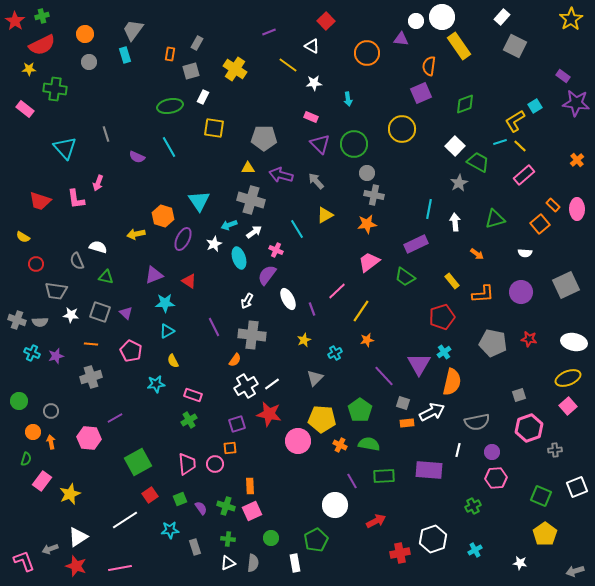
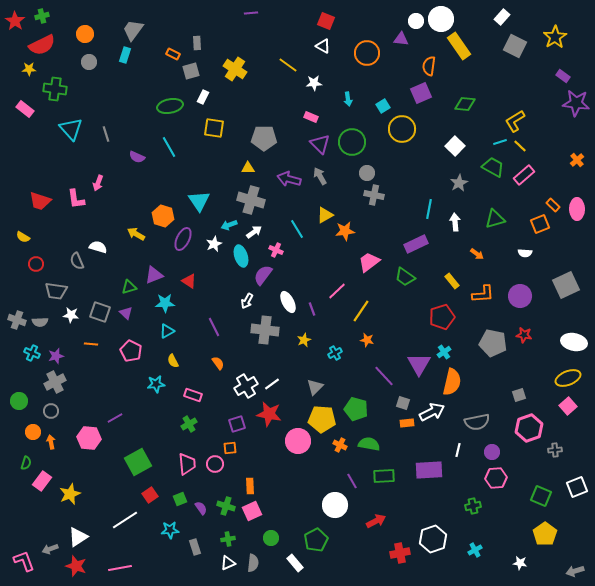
white circle at (442, 17): moved 1 px left, 2 px down
yellow star at (571, 19): moved 16 px left, 18 px down
red square at (326, 21): rotated 24 degrees counterclockwise
purple line at (269, 32): moved 18 px left, 19 px up; rotated 16 degrees clockwise
gray rectangle at (197, 43): rotated 32 degrees counterclockwise
white triangle at (312, 46): moved 11 px right
orange rectangle at (170, 54): moved 3 px right; rotated 72 degrees counterclockwise
cyan rectangle at (125, 55): rotated 35 degrees clockwise
green diamond at (465, 104): rotated 25 degrees clockwise
cyan square at (535, 106): moved 152 px left
green circle at (354, 144): moved 2 px left, 2 px up
cyan triangle at (65, 148): moved 6 px right, 19 px up
green trapezoid at (478, 162): moved 15 px right, 5 px down
purple arrow at (281, 175): moved 8 px right, 4 px down
gray arrow at (316, 181): moved 4 px right, 5 px up; rotated 12 degrees clockwise
orange star at (367, 224): moved 22 px left, 7 px down
orange square at (540, 224): rotated 18 degrees clockwise
yellow arrow at (136, 234): rotated 42 degrees clockwise
cyan ellipse at (239, 258): moved 2 px right, 2 px up
purple semicircle at (267, 275): moved 4 px left
green triangle at (106, 277): moved 23 px right, 10 px down; rotated 28 degrees counterclockwise
purple circle at (521, 292): moved 1 px left, 4 px down
white ellipse at (288, 299): moved 3 px down
gray cross at (252, 335): moved 13 px right, 5 px up
red star at (529, 339): moved 5 px left, 4 px up
orange star at (367, 340): rotated 24 degrees clockwise
orange semicircle at (235, 360): moved 17 px left, 3 px down; rotated 72 degrees counterclockwise
gray cross at (91, 377): moved 36 px left, 5 px down; rotated 10 degrees counterclockwise
gray triangle at (315, 378): moved 9 px down
green pentagon at (360, 410): moved 4 px left, 1 px up; rotated 20 degrees counterclockwise
green cross at (189, 420): moved 4 px down
green semicircle at (26, 459): moved 4 px down
purple rectangle at (429, 470): rotated 8 degrees counterclockwise
green cross at (473, 506): rotated 14 degrees clockwise
green cross at (228, 539): rotated 16 degrees counterclockwise
white rectangle at (295, 563): rotated 30 degrees counterclockwise
